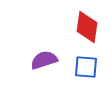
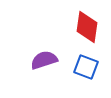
blue square: rotated 15 degrees clockwise
